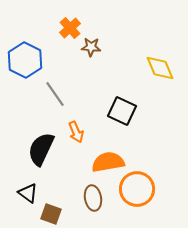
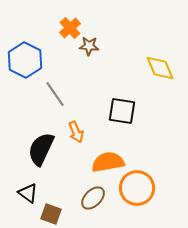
brown star: moved 2 px left, 1 px up
black square: rotated 16 degrees counterclockwise
orange circle: moved 1 px up
brown ellipse: rotated 55 degrees clockwise
